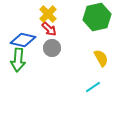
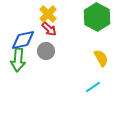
green hexagon: rotated 20 degrees counterclockwise
blue diamond: rotated 25 degrees counterclockwise
gray circle: moved 6 px left, 3 px down
